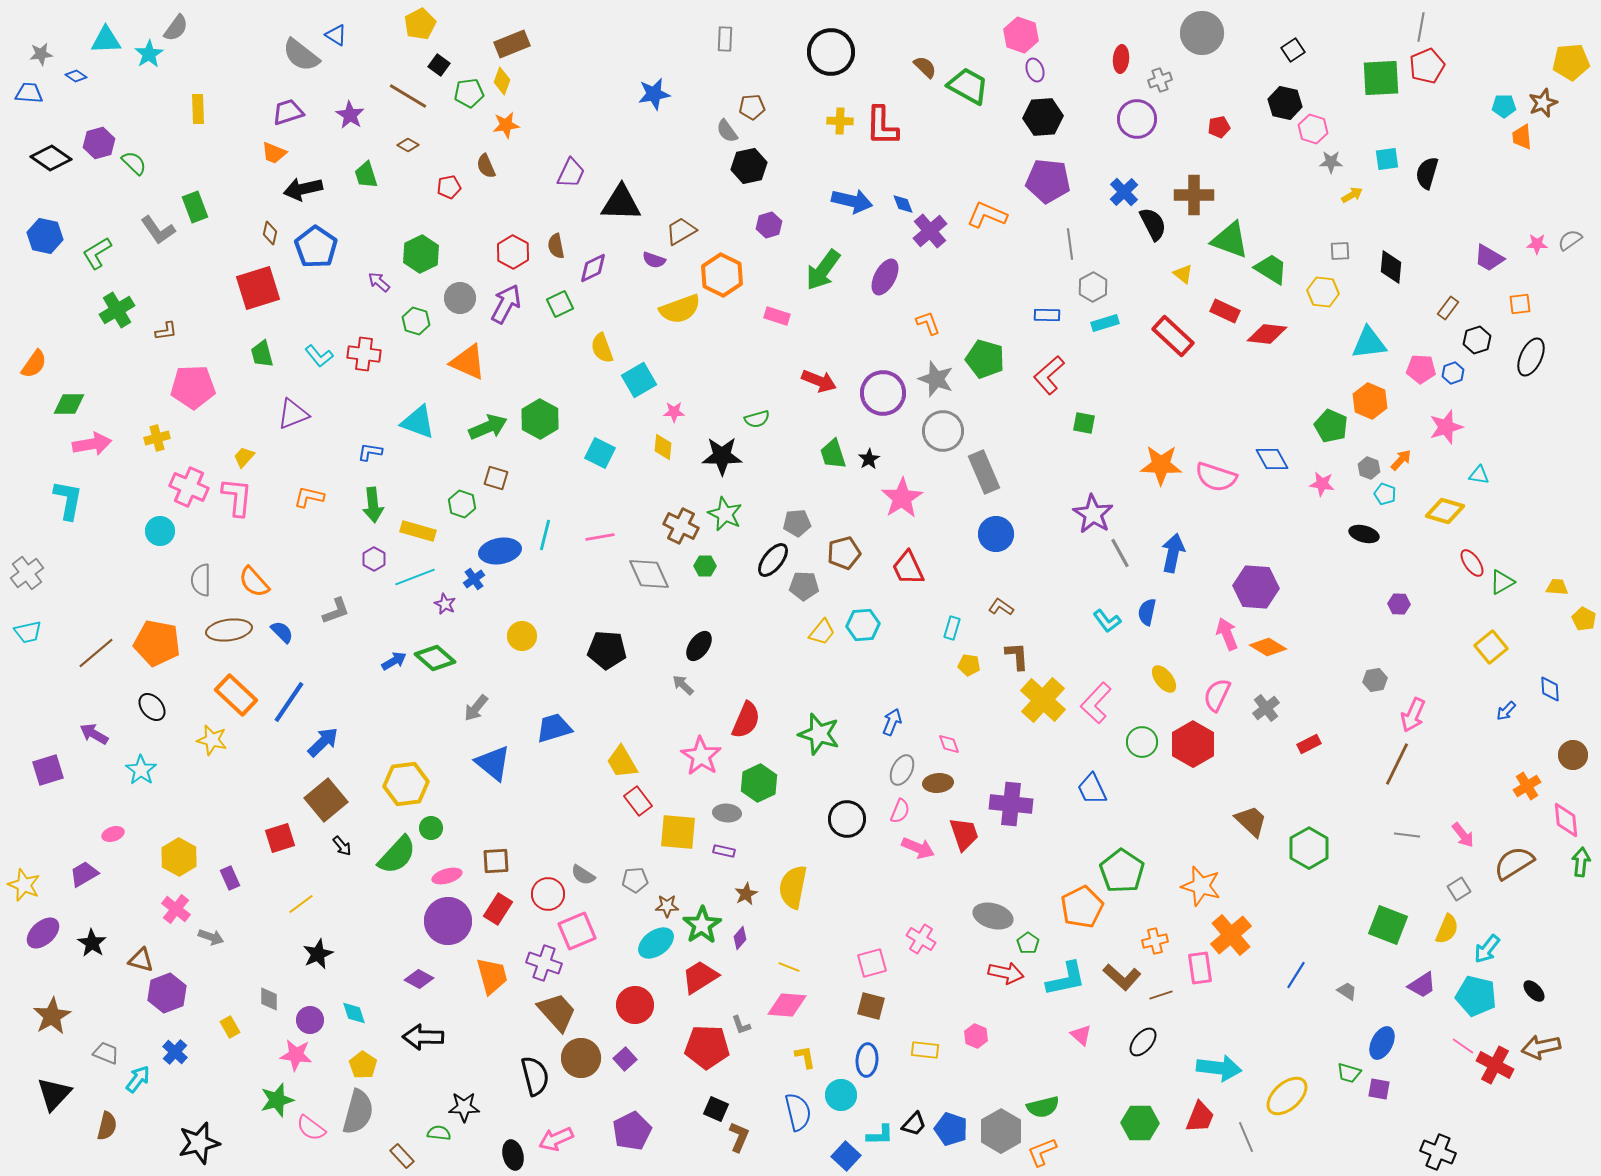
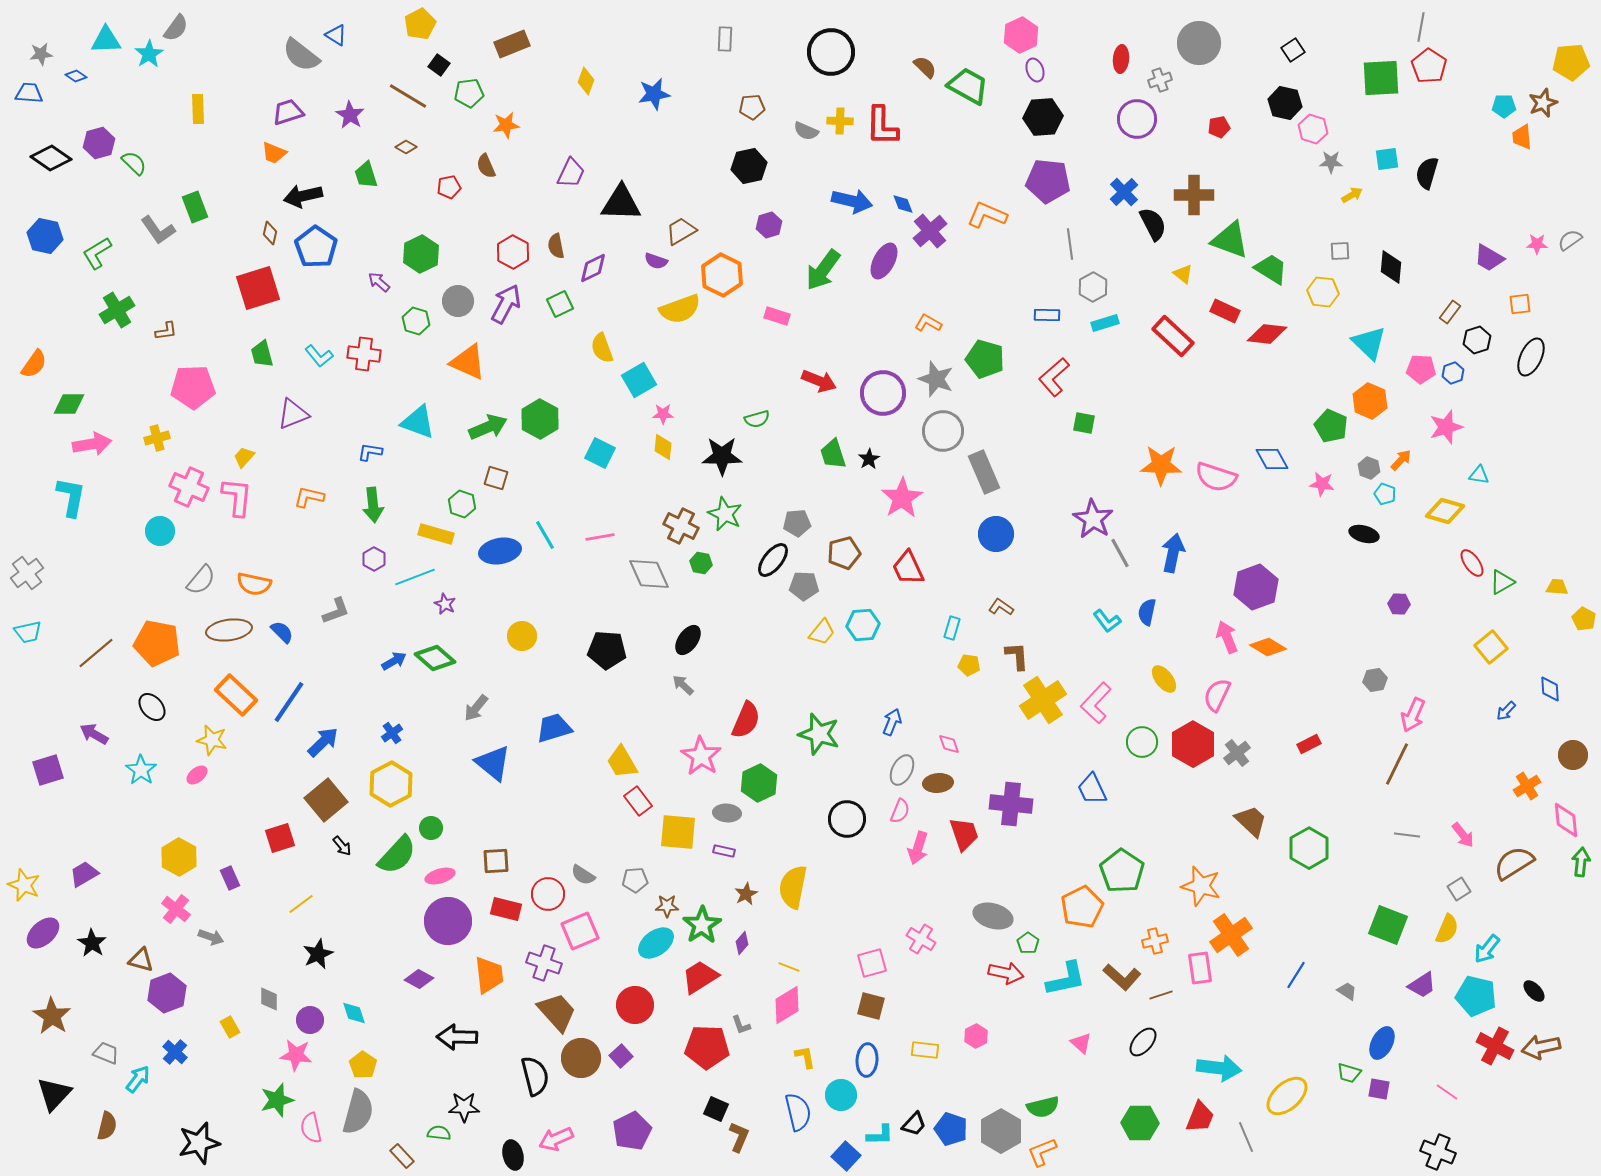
gray circle at (1202, 33): moved 3 px left, 10 px down
pink hexagon at (1021, 35): rotated 16 degrees clockwise
red pentagon at (1427, 66): moved 2 px right; rotated 16 degrees counterclockwise
yellow diamond at (502, 81): moved 84 px right
gray semicircle at (727, 131): moved 79 px right; rotated 30 degrees counterclockwise
brown diamond at (408, 145): moved 2 px left, 2 px down
black arrow at (303, 189): moved 7 px down
purple semicircle at (654, 260): moved 2 px right, 1 px down
purple ellipse at (885, 277): moved 1 px left, 16 px up
gray circle at (460, 298): moved 2 px left, 3 px down
brown rectangle at (1448, 308): moved 2 px right, 4 px down
orange L-shape at (928, 323): rotated 40 degrees counterclockwise
cyan triangle at (1369, 343): rotated 51 degrees clockwise
red L-shape at (1049, 375): moved 5 px right, 2 px down
pink star at (674, 412): moved 11 px left, 2 px down
cyan L-shape at (68, 500): moved 3 px right, 3 px up
purple star at (1093, 514): moved 5 px down
yellow rectangle at (418, 531): moved 18 px right, 3 px down
cyan line at (545, 535): rotated 44 degrees counterclockwise
green hexagon at (705, 566): moved 4 px left, 3 px up; rotated 10 degrees clockwise
blue cross at (474, 579): moved 82 px left, 154 px down
gray semicircle at (201, 580): rotated 140 degrees counterclockwise
orange semicircle at (254, 582): moved 2 px down; rotated 36 degrees counterclockwise
purple hexagon at (1256, 587): rotated 24 degrees counterclockwise
pink arrow at (1227, 634): moved 3 px down
black ellipse at (699, 646): moved 11 px left, 6 px up
yellow cross at (1043, 700): rotated 15 degrees clockwise
gray cross at (1266, 708): moved 29 px left, 45 px down
yellow hexagon at (406, 784): moved 15 px left; rotated 21 degrees counterclockwise
pink ellipse at (113, 834): moved 84 px right, 59 px up; rotated 20 degrees counterclockwise
pink arrow at (918, 848): rotated 84 degrees clockwise
pink ellipse at (447, 876): moved 7 px left
red rectangle at (498, 909): moved 8 px right; rotated 72 degrees clockwise
pink square at (577, 931): moved 3 px right
orange cross at (1231, 935): rotated 6 degrees clockwise
purple diamond at (740, 938): moved 2 px right, 5 px down
orange trapezoid at (492, 976): moved 3 px left, 1 px up; rotated 9 degrees clockwise
pink diamond at (787, 1005): rotated 36 degrees counterclockwise
brown star at (52, 1016): rotated 9 degrees counterclockwise
pink triangle at (1081, 1035): moved 8 px down
pink hexagon at (976, 1036): rotated 10 degrees clockwise
black arrow at (423, 1037): moved 34 px right
pink line at (1463, 1046): moved 16 px left, 46 px down
purple square at (625, 1059): moved 4 px left, 3 px up
red cross at (1495, 1065): moved 19 px up
pink semicircle at (311, 1128): rotated 40 degrees clockwise
